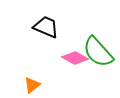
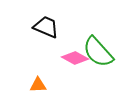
orange triangle: moved 6 px right; rotated 36 degrees clockwise
